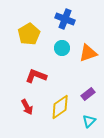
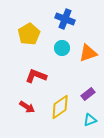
red arrow: rotated 28 degrees counterclockwise
cyan triangle: moved 1 px right, 1 px up; rotated 24 degrees clockwise
